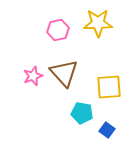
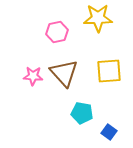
yellow star: moved 5 px up
pink hexagon: moved 1 px left, 2 px down
pink star: rotated 24 degrees clockwise
yellow square: moved 16 px up
blue square: moved 2 px right, 2 px down
